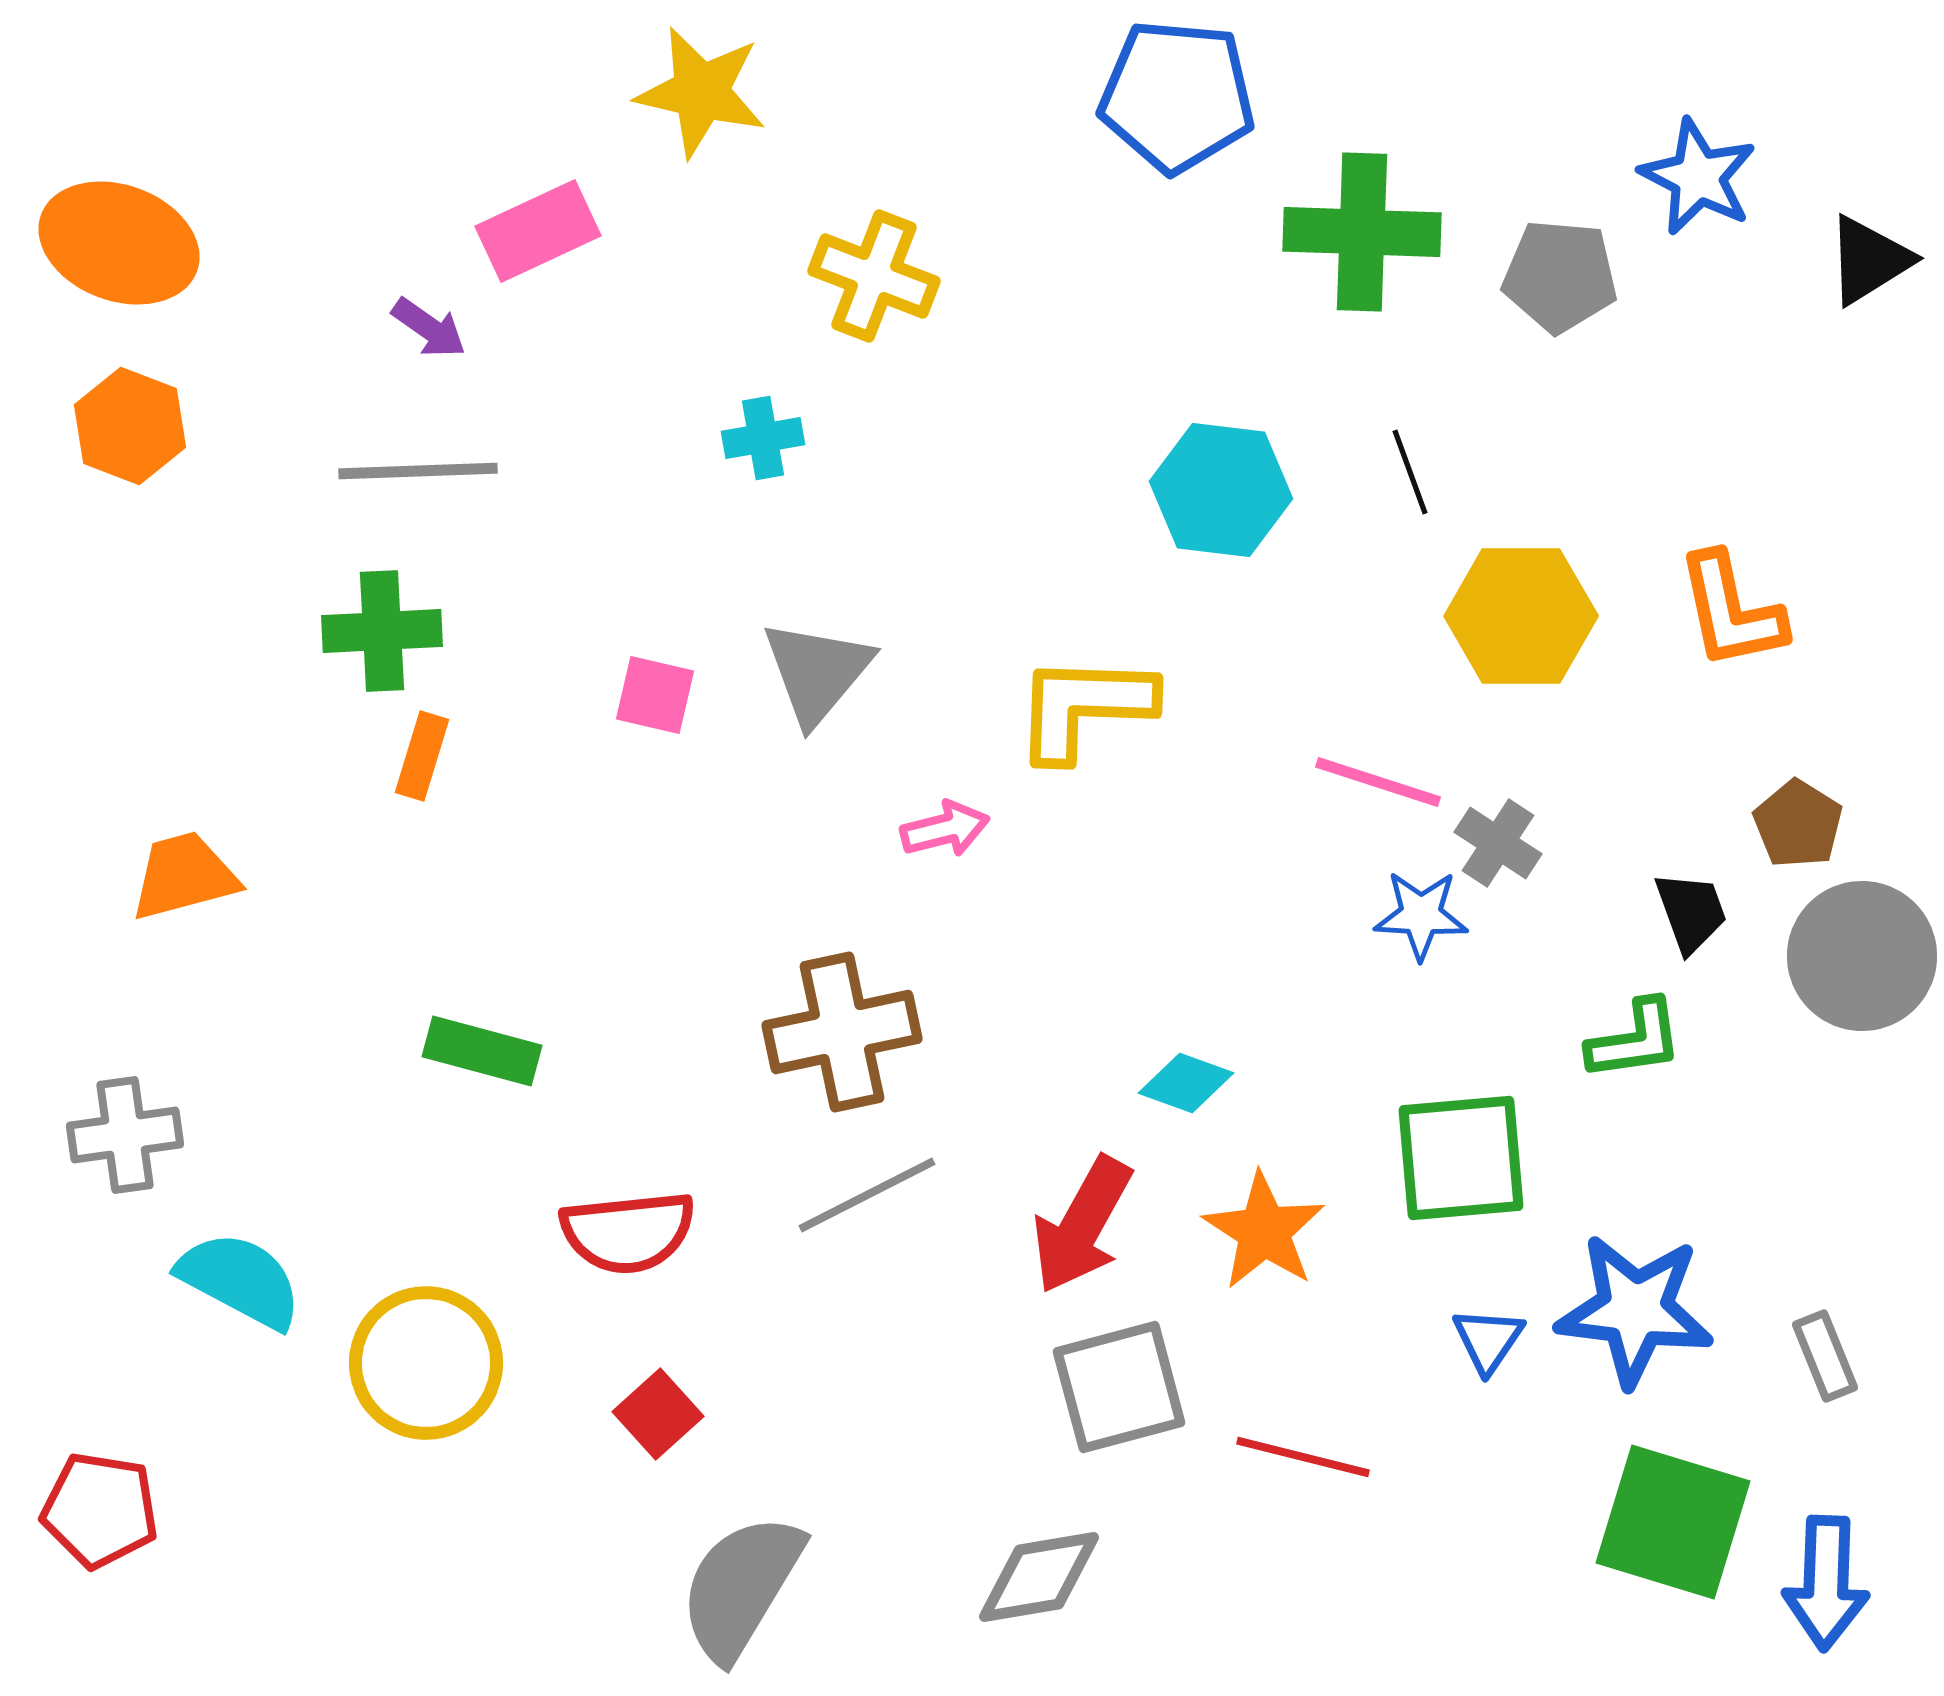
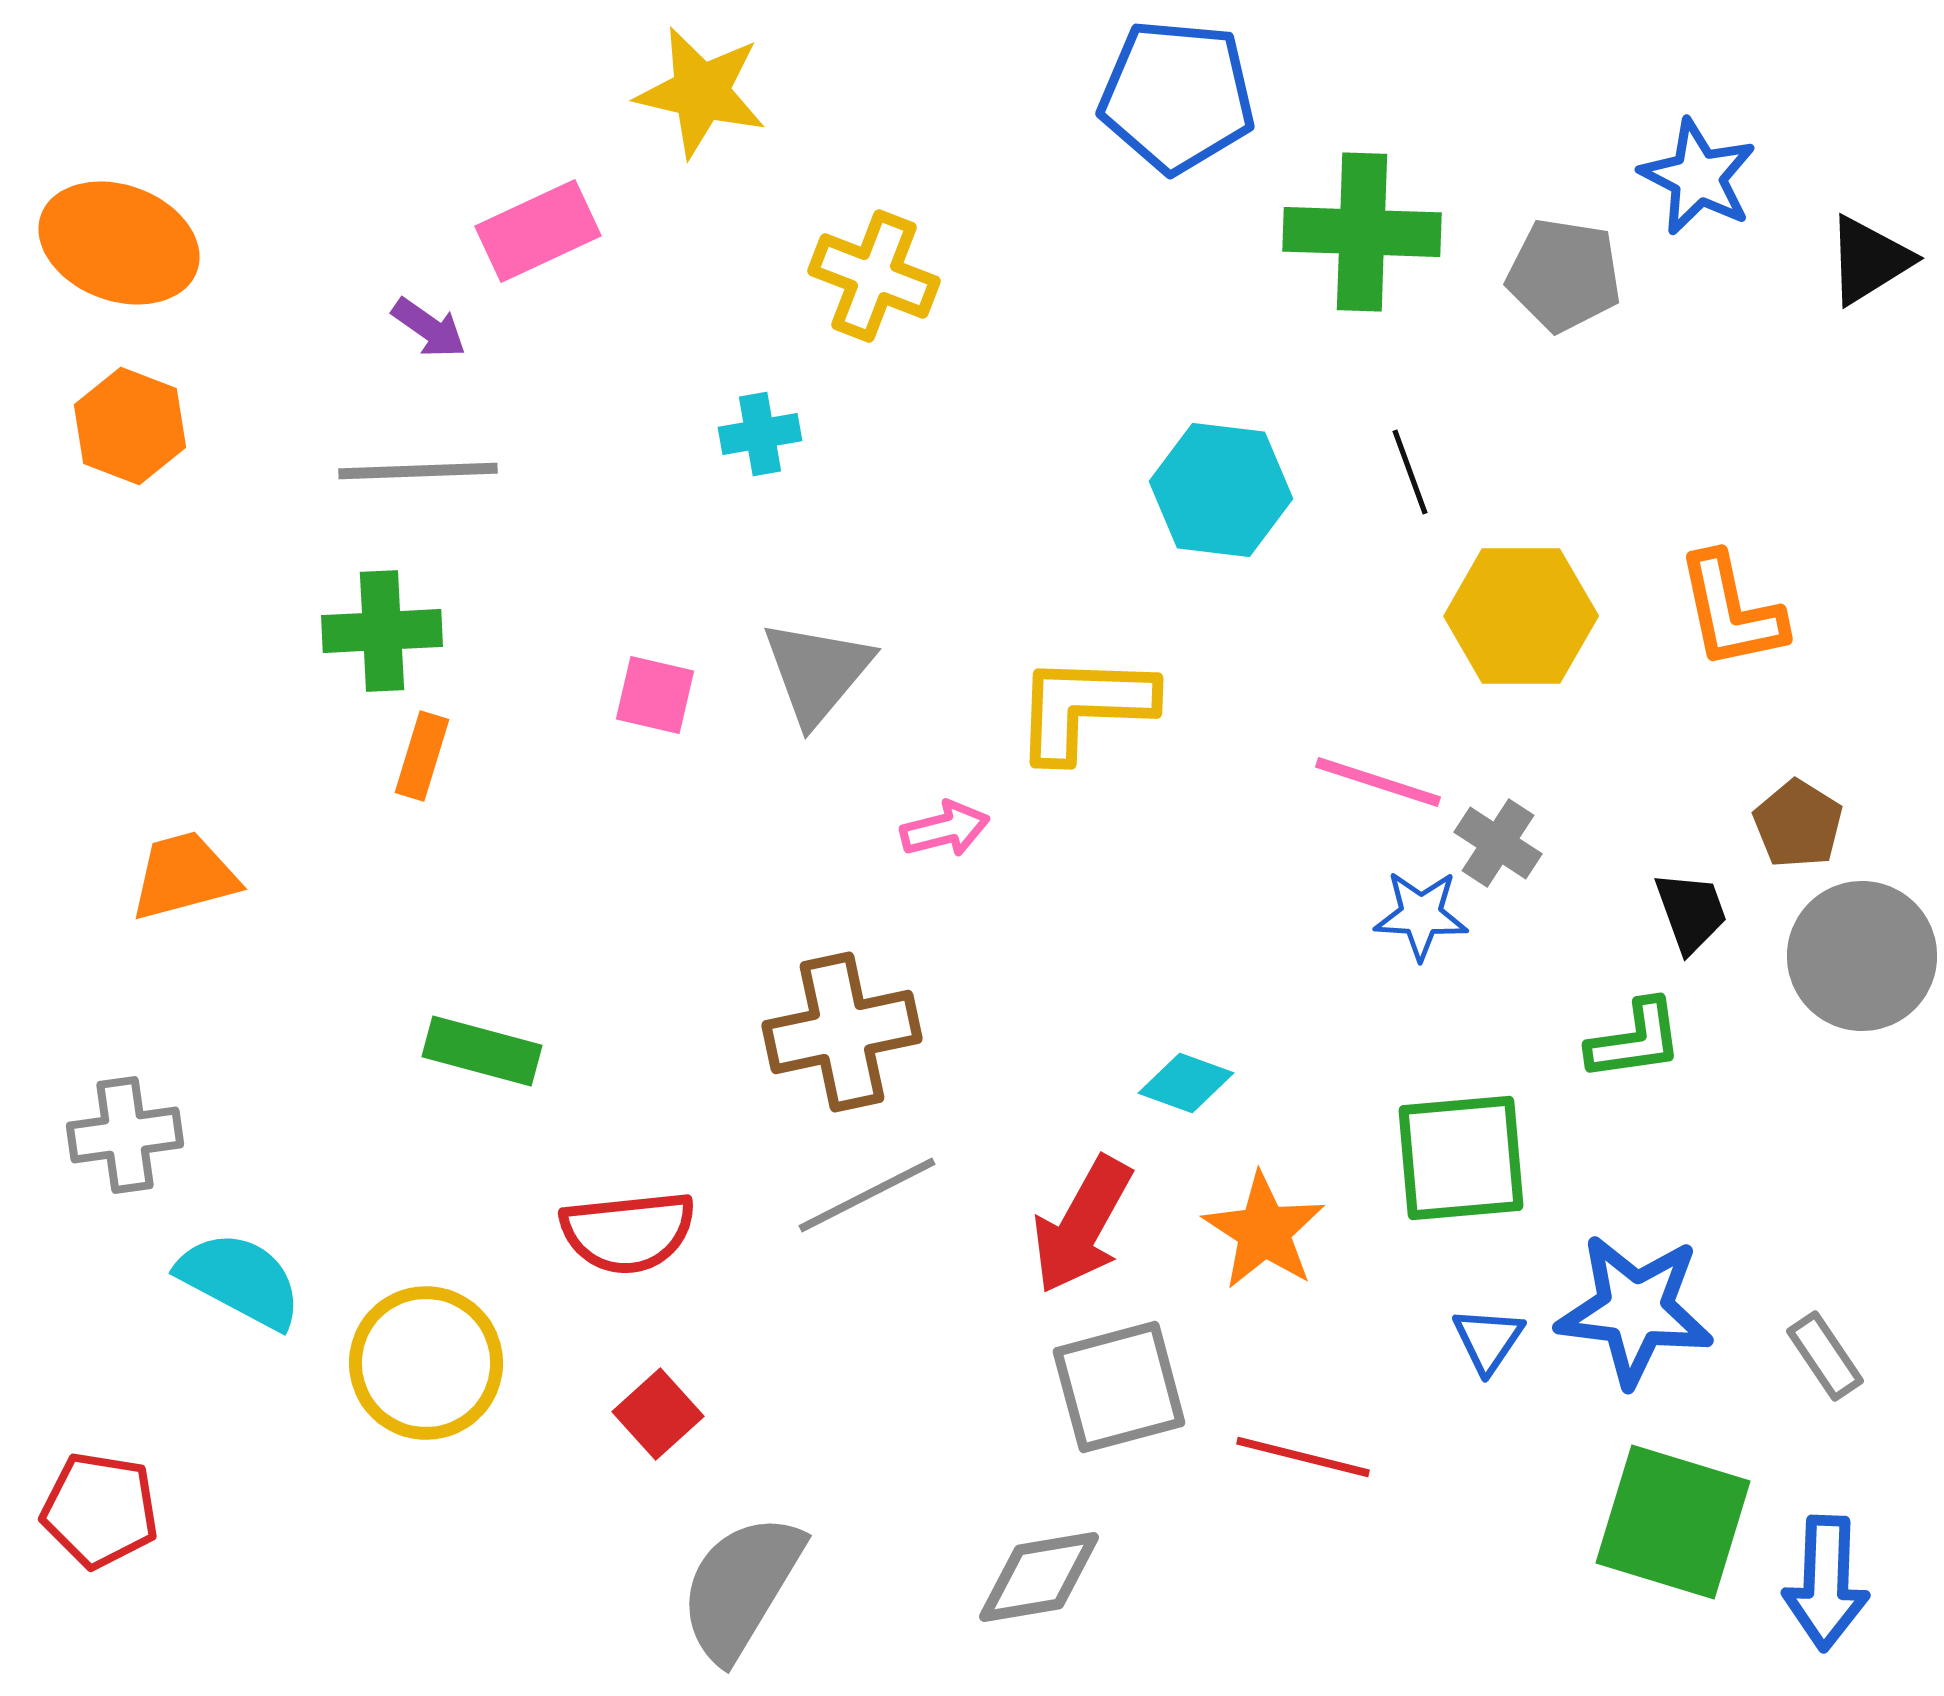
gray pentagon at (1560, 276): moved 4 px right, 1 px up; rotated 4 degrees clockwise
cyan cross at (763, 438): moved 3 px left, 4 px up
gray rectangle at (1825, 1356): rotated 12 degrees counterclockwise
